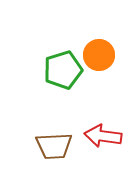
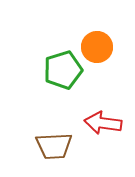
orange circle: moved 2 px left, 8 px up
red arrow: moved 13 px up
